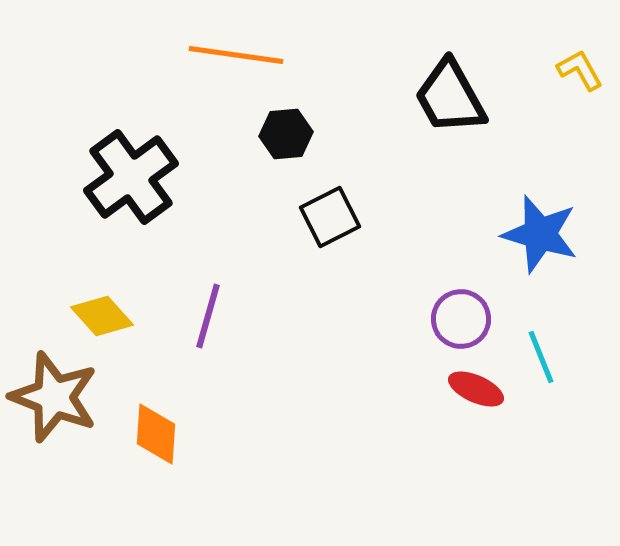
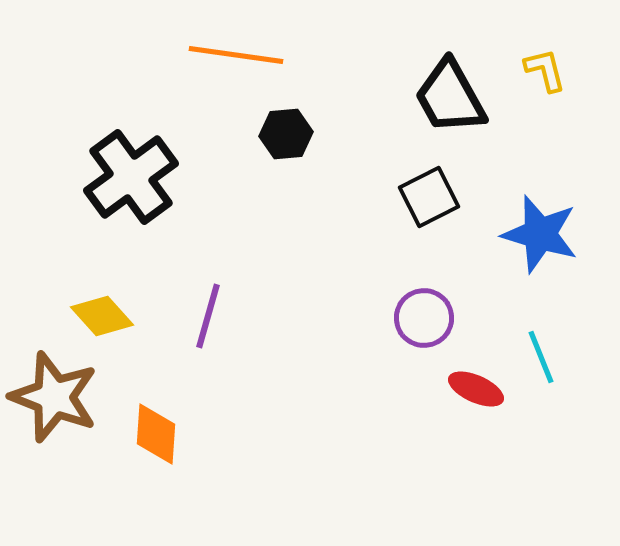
yellow L-shape: moved 35 px left; rotated 15 degrees clockwise
black square: moved 99 px right, 20 px up
purple circle: moved 37 px left, 1 px up
